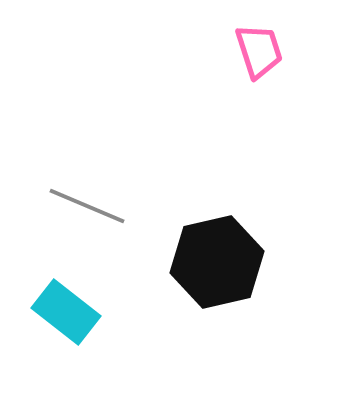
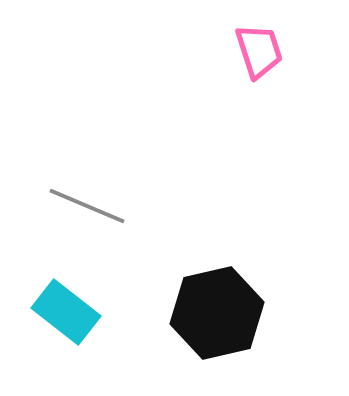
black hexagon: moved 51 px down
